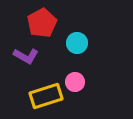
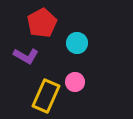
yellow rectangle: rotated 48 degrees counterclockwise
